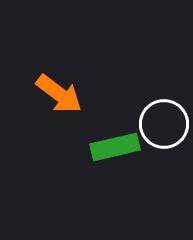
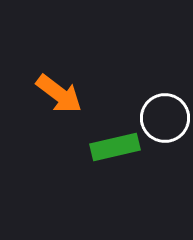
white circle: moved 1 px right, 6 px up
